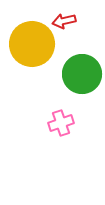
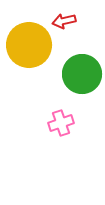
yellow circle: moved 3 px left, 1 px down
